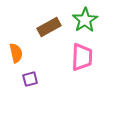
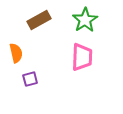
brown rectangle: moved 10 px left, 7 px up
